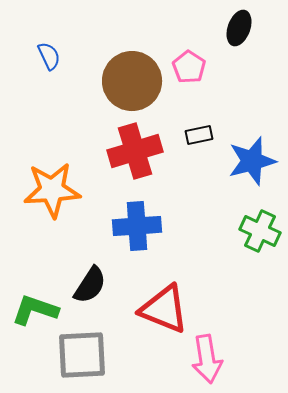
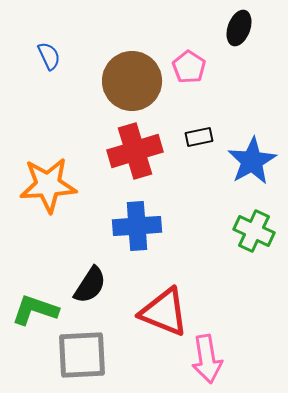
black rectangle: moved 2 px down
blue star: rotated 15 degrees counterclockwise
orange star: moved 4 px left, 5 px up
green cross: moved 6 px left
red triangle: moved 3 px down
